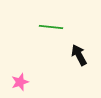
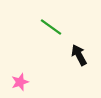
green line: rotated 30 degrees clockwise
